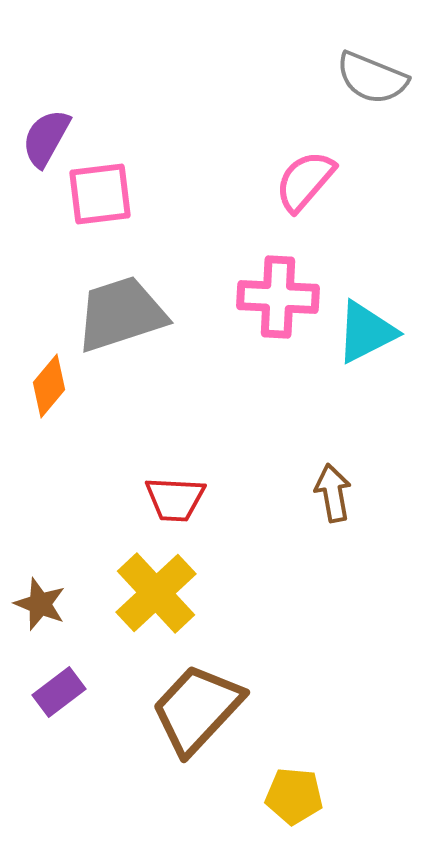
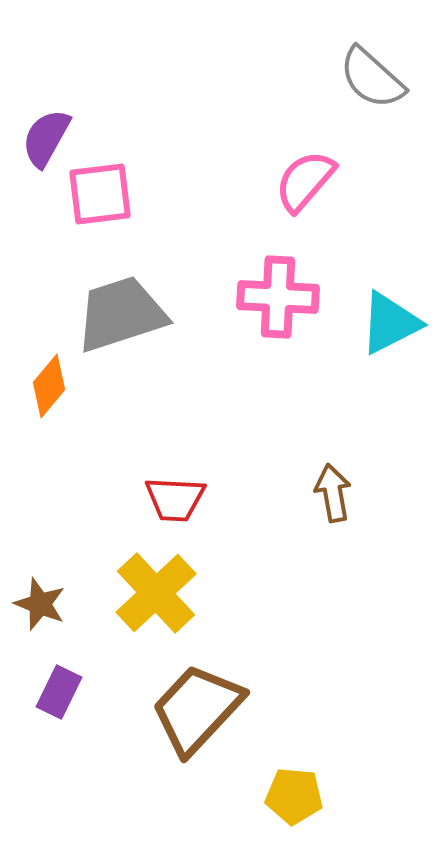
gray semicircle: rotated 20 degrees clockwise
cyan triangle: moved 24 px right, 9 px up
purple rectangle: rotated 27 degrees counterclockwise
